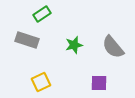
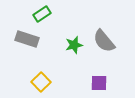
gray rectangle: moved 1 px up
gray semicircle: moved 9 px left, 6 px up
yellow square: rotated 18 degrees counterclockwise
